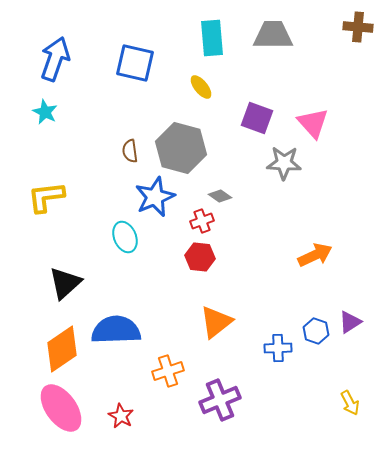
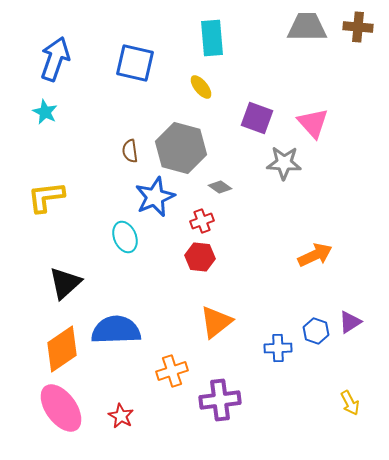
gray trapezoid: moved 34 px right, 8 px up
gray diamond: moved 9 px up
orange cross: moved 4 px right
purple cross: rotated 15 degrees clockwise
